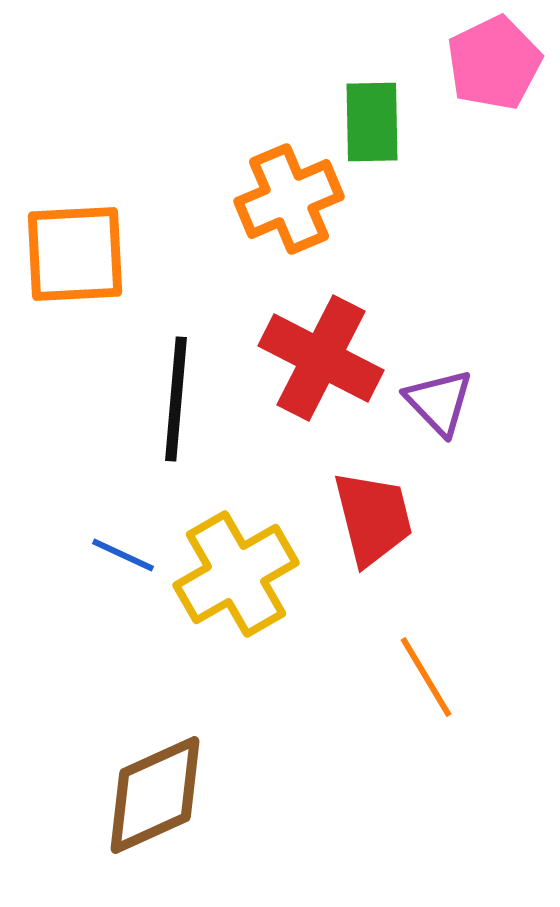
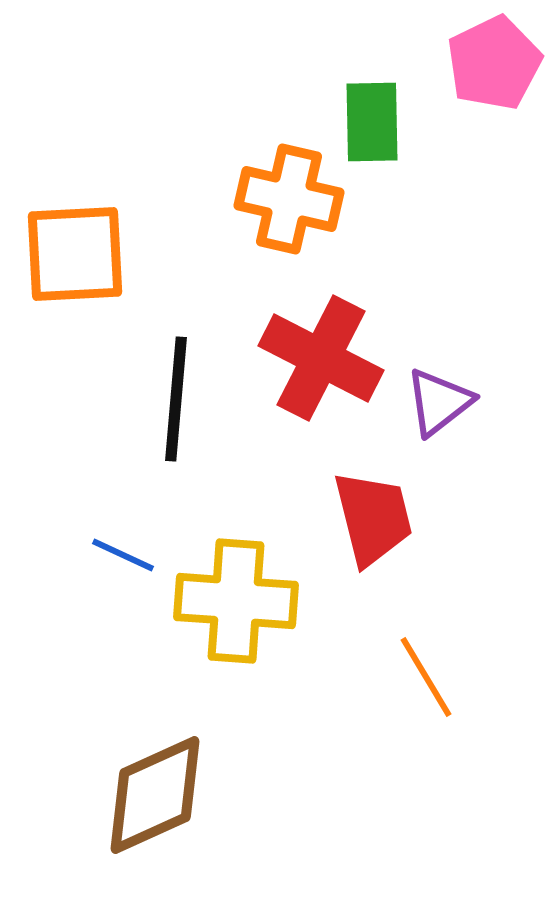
orange cross: rotated 36 degrees clockwise
purple triangle: rotated 36 degrees clockwise
yellow cross: moved 27 px down; rotated 34 degrees clockwise
